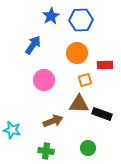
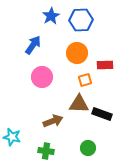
pink circle: moved 2 px left, 3 px up
cyan star: moved 7 px down
